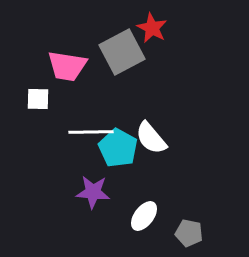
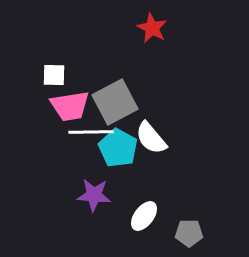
gray square: moved 7 px left, 50 px down
pink trapezoid: moved 3 px right, 40 px down; rotated 18 degrees counterclockwise
white square: moved 16 px right, 24 px up
purple star: moved 1 px right, 3 px down
gray pentagon: rotated 12 degrees counterclockwise
